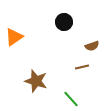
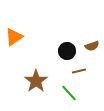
black circle: moved 3 px right, 29 px down
brown line: moved 3 px left, 4 px down
brown star: rotated 20 degrees clockwise
green line: moved 2 px left, 6 px up
